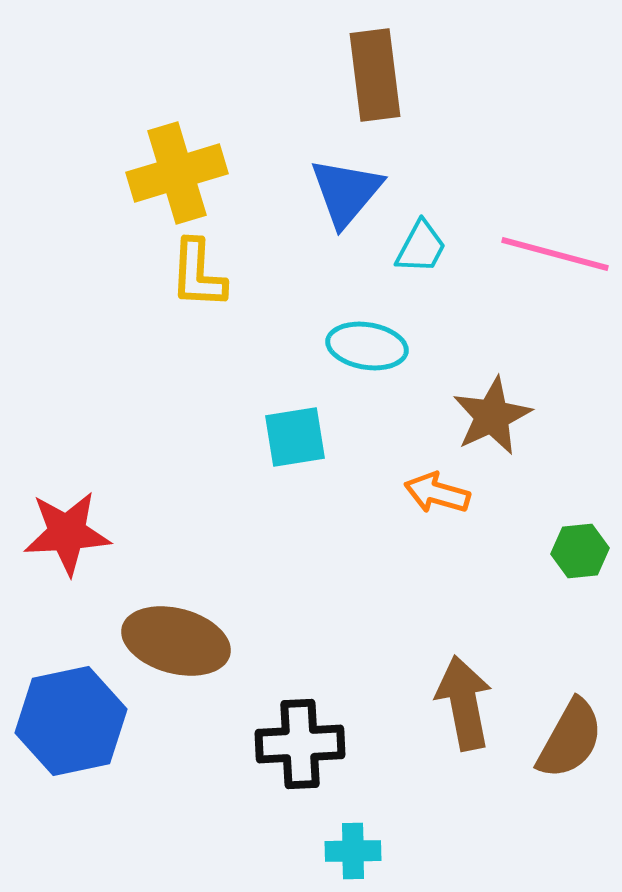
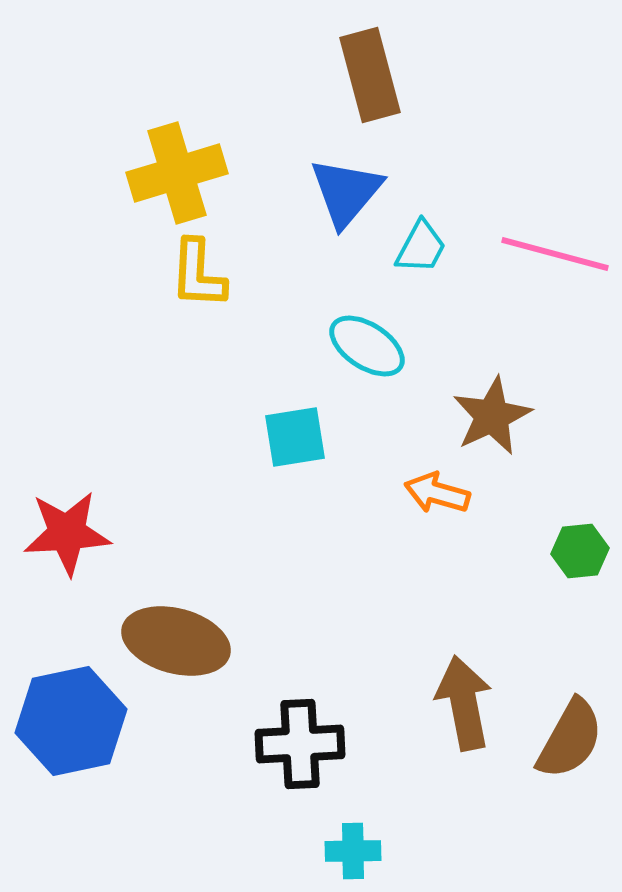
brown rectangle: moved 5 px left; rotated 8 degrees counterclockwise
cyan ellipse: rotated 24 degrees clockwise
